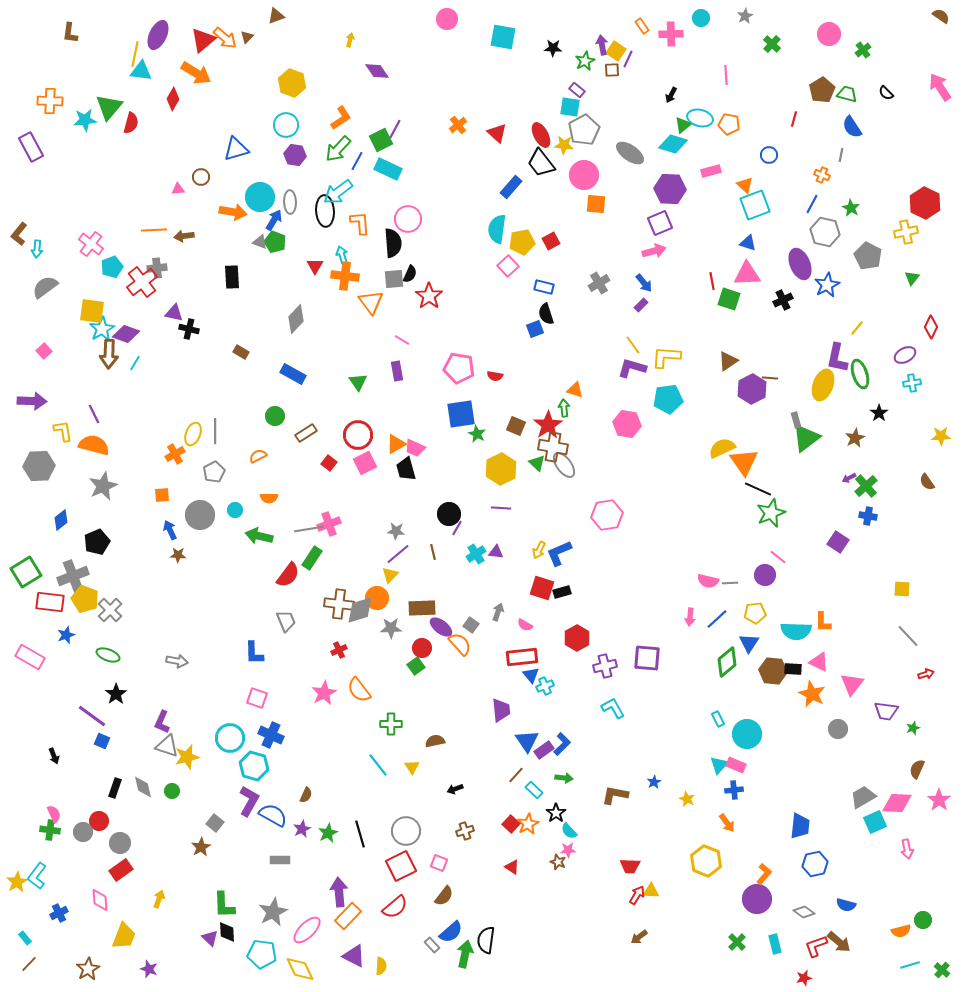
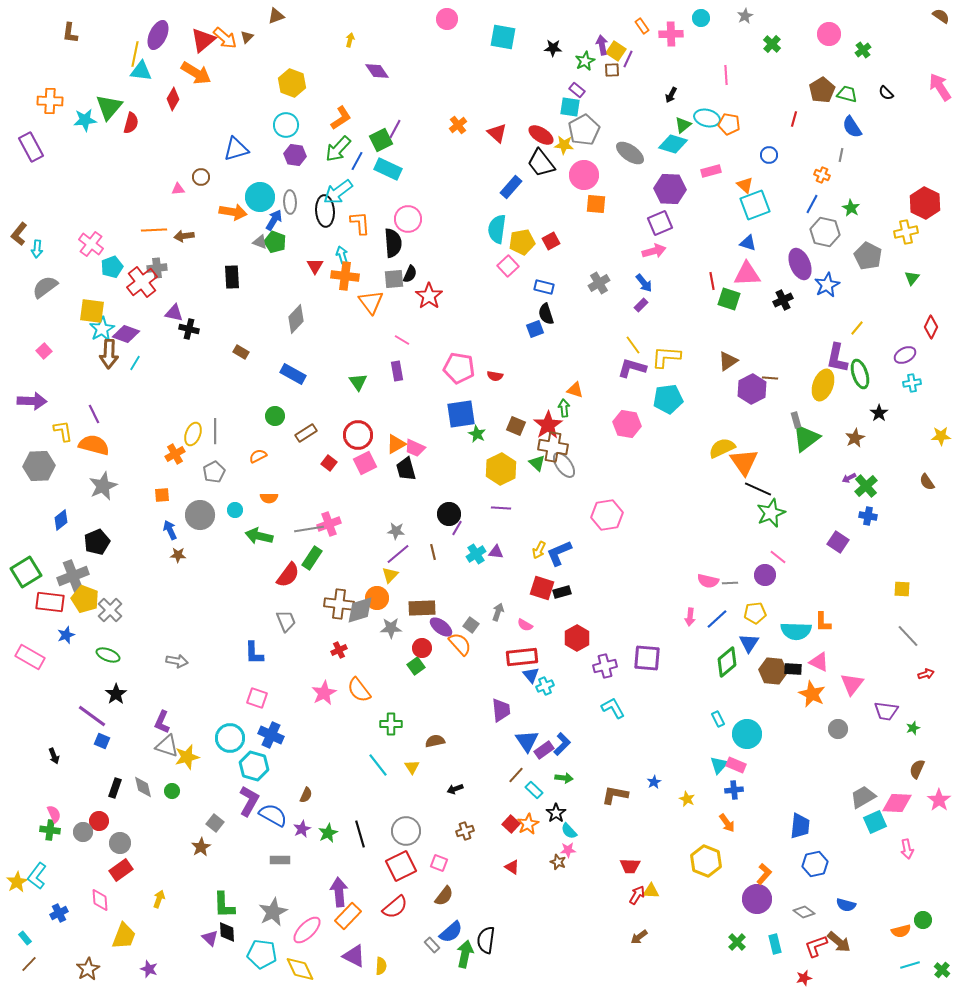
cyan ellipse at (700, 118): moved 7 px right
red ellipse at (541, 135): rotated 30 degrees counterclockwise
